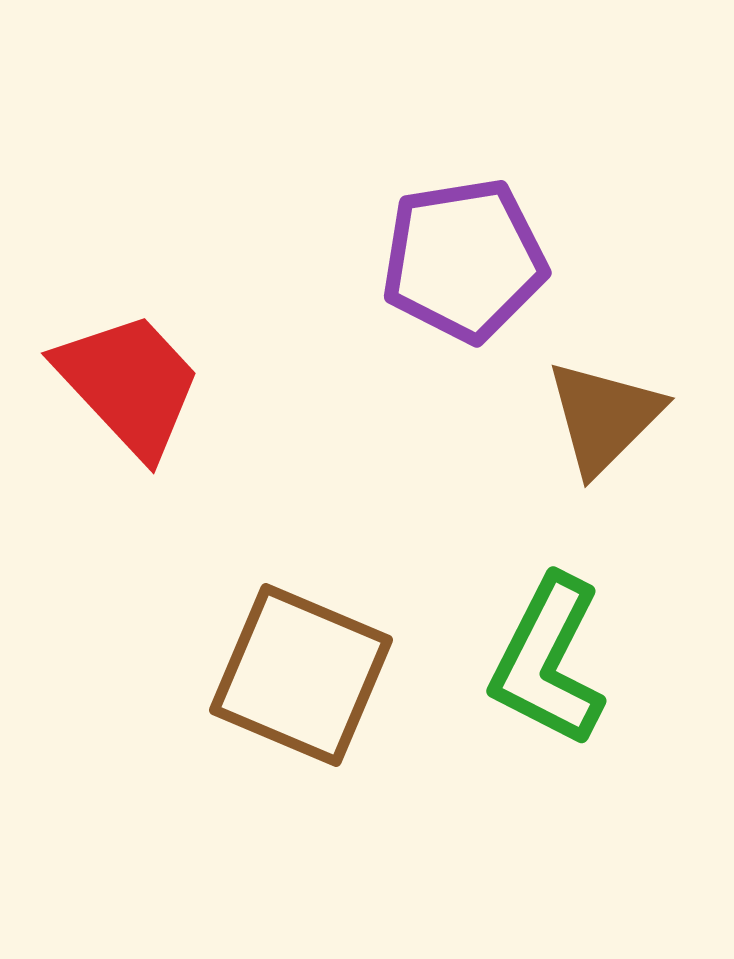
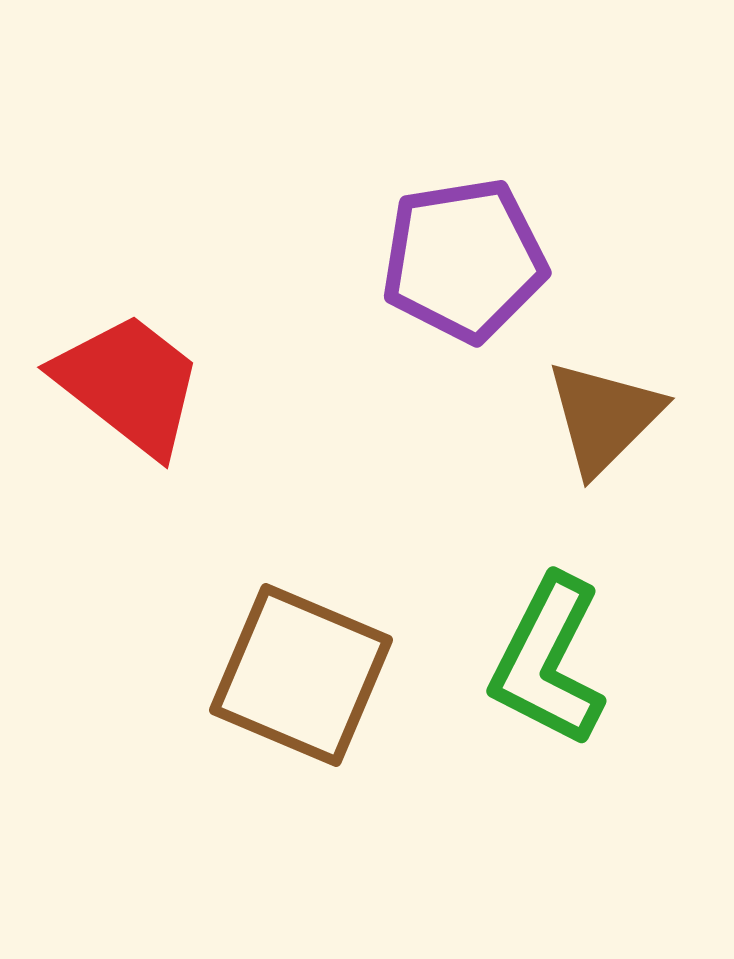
red trapezoid: rotated 9 degrees counterclockwise
